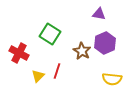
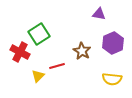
green square: moved 11 px left; rotated 25 degrees clockwise
purple hexagon: moved 8 px right
red cross: moved 1 px right, 1 px up
red line: moved 5 px up; rotated 56 degrees clockwise
